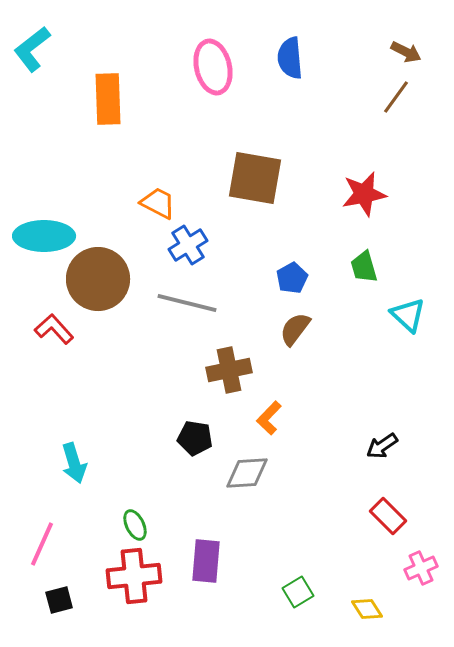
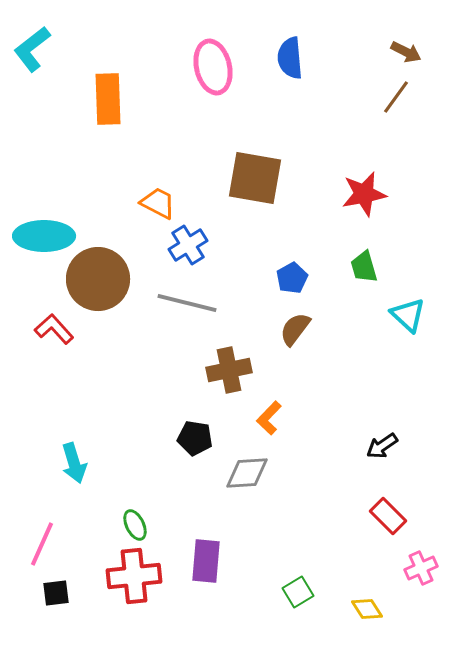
black square: moved 3 px left, 7 px up; rotated 8 degrees clockwise
